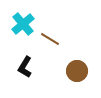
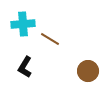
cyan cross: rotated 35 degrees clockwise
brown circle: moved 11 px right
